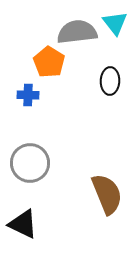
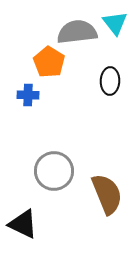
gray circle: moved 24 px right, 8 px down
